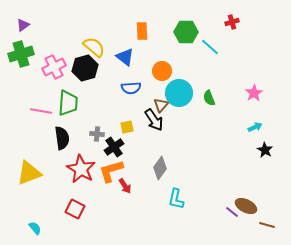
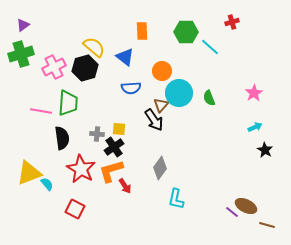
yellow square: moved 8 px left, 2 px down; rotated 16 degrees clockwise
cyan semicircle: moved 12 px right, 44 px up
